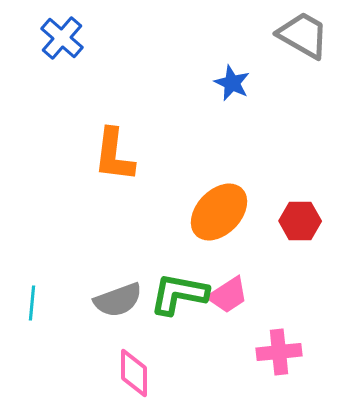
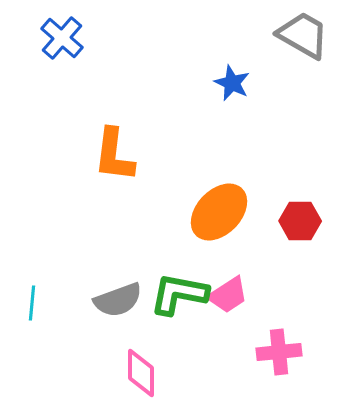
pink diamond: moved 7 px right
